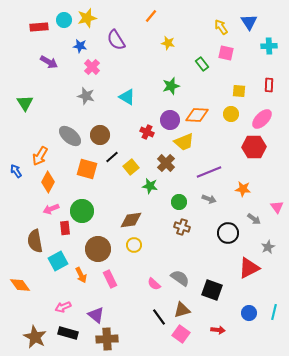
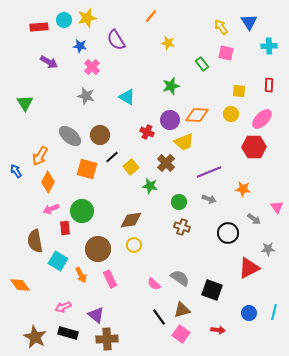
gray star at (268, 247): moved 2 px down; rotated 24 degrees clockwise
cyan square at (58, 261): rotated 30 degrees counterclockwise
